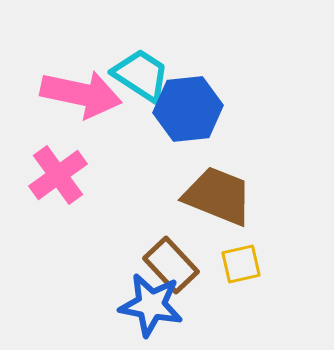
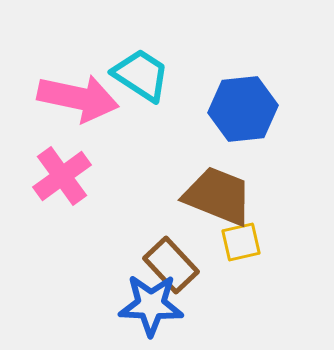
pink arrow: moved 3 px left, 4 px down
blue hexagon: moved 55 px right
pink cross: moved 4 px right, 1 px down
yellow square: moved 22 px up
blue star: rotated 8 degrees counterclockwise
